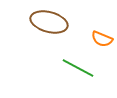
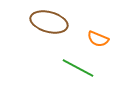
orange semicircle: moved 4 px left
